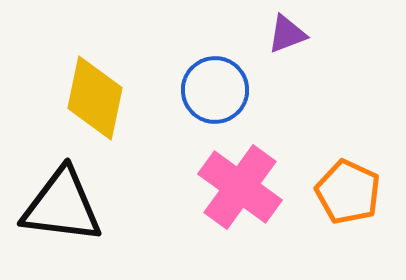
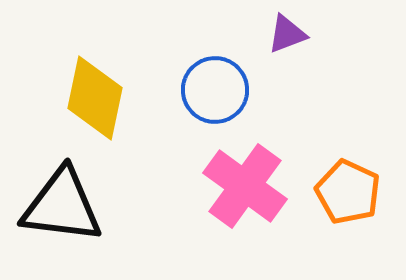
pink cross: moved 5 px right, 1 px up
